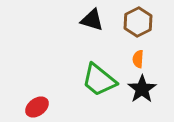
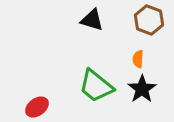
brown hexagon: moved 11 px right, 2 px up; rotated 12 degrees counterclockwise
green trapezoid: moved 3 px left, 6 px down
